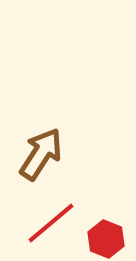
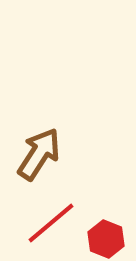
brown arrow: moved 2 px left
